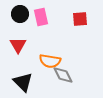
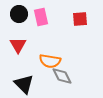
black circle: moved 1 px left
gray diamond: moved 1 px left, 1 px down
black triangle: moved 1 px right, 2 px down
